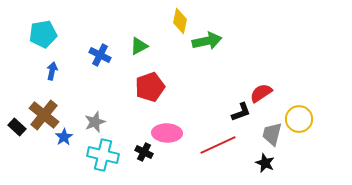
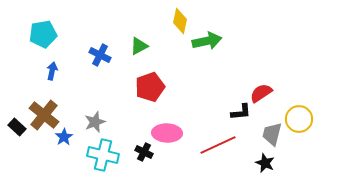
black L-shape: rotated 15 degrees clockwise
